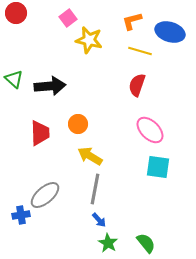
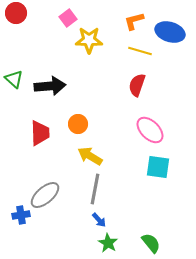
orange L-shape: moved 2 px right
yellow star: rotated 12 degrees counterclockwise
green semicircle: moved 5 px right
